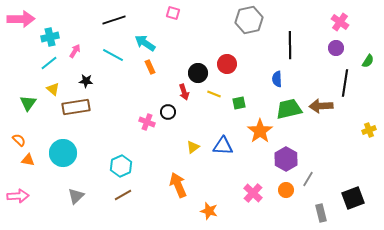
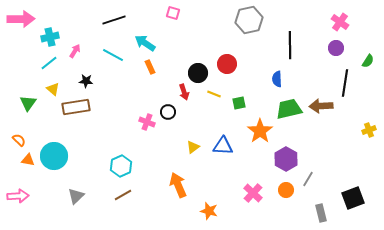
cyan circle at (63, 153): moved 9 px left, 3 px down
